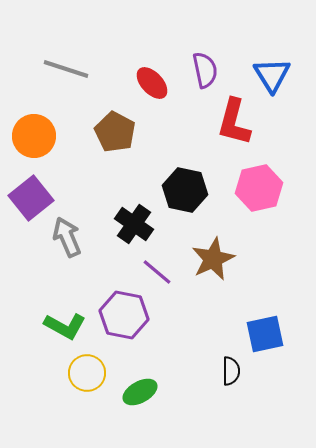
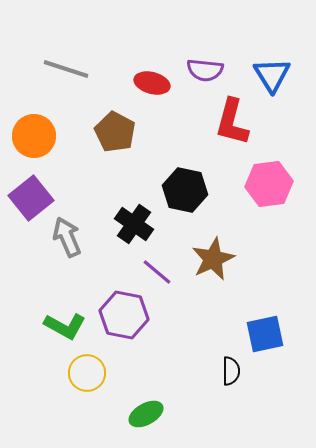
purple semicircle: rotated 108 degrees clockwise
red ellipse: rotated 32 degrees counterclockwise
red L-shape: moved 2 px left
pink hexagon: moved 10 px right, 4 px up; rotated 6 degrees clockwise
green ellipse: moved 6 px right, 22 px down
